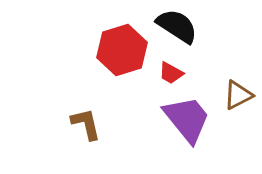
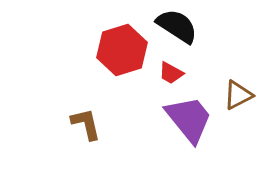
purple trapezoid: moved 2 px right
